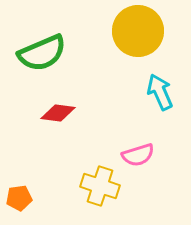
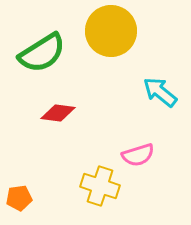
yellow circle: moved 27 px left
green semicircle: rotated 9 degrees counterclockwise
cyan arrow: rotated 27 degrees counterclockwise
